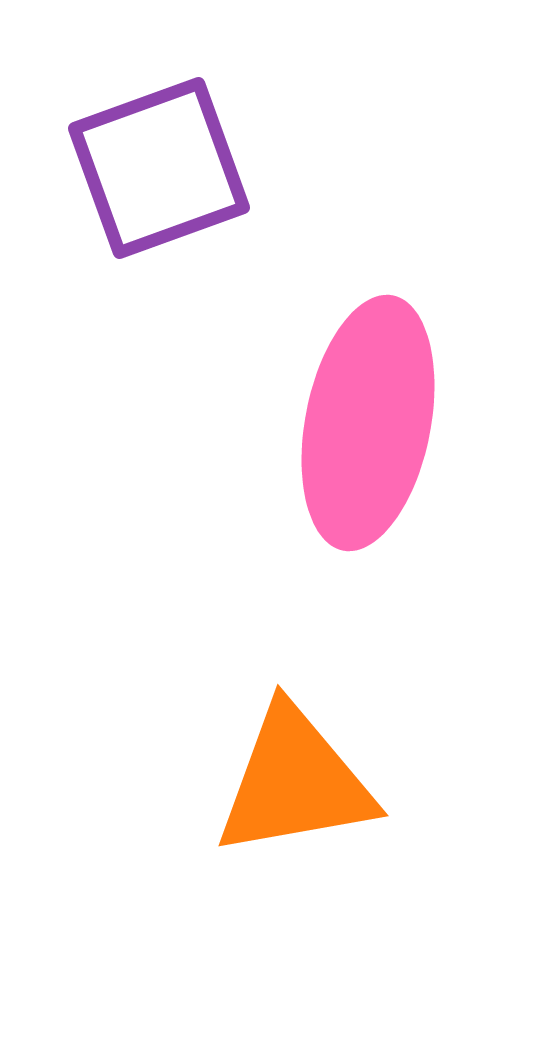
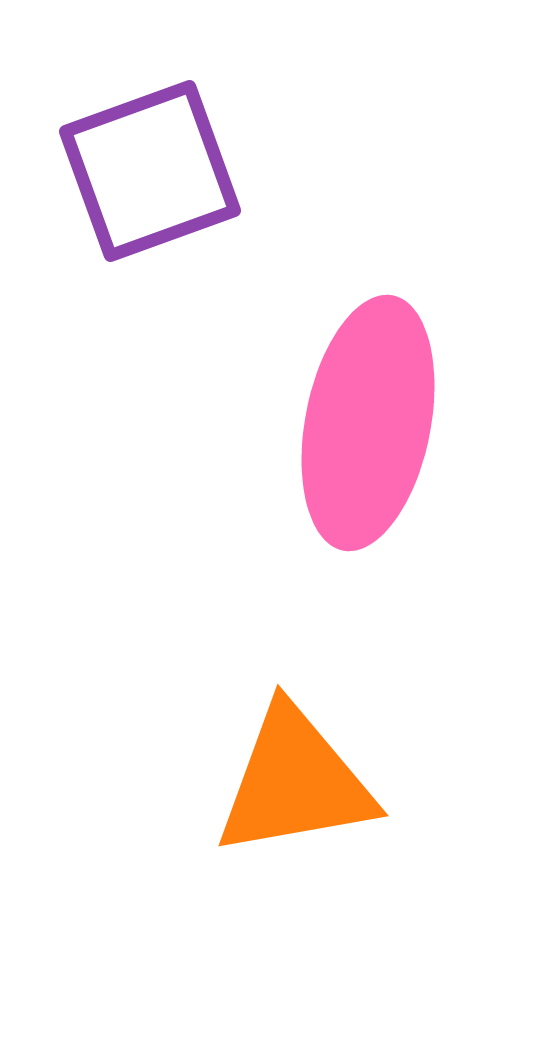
purple square: moved 9 px left, 3 px down
